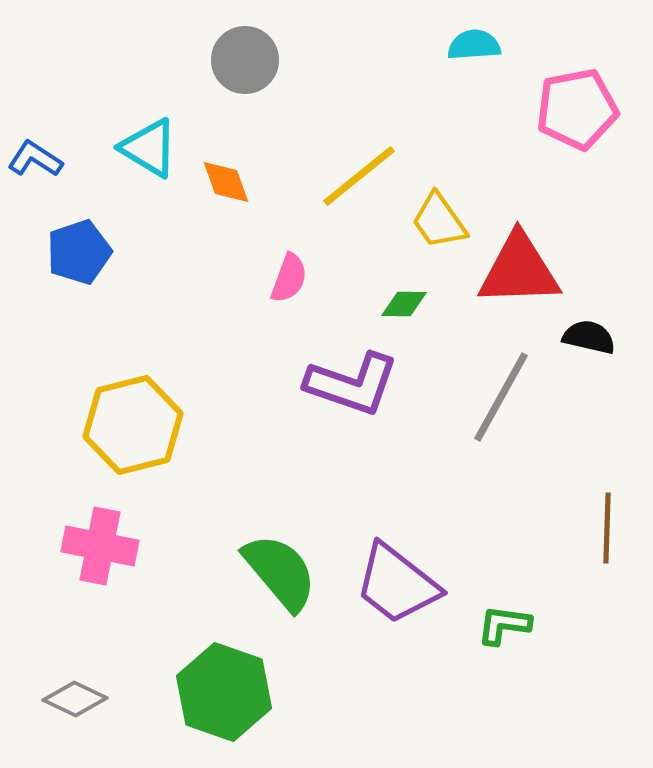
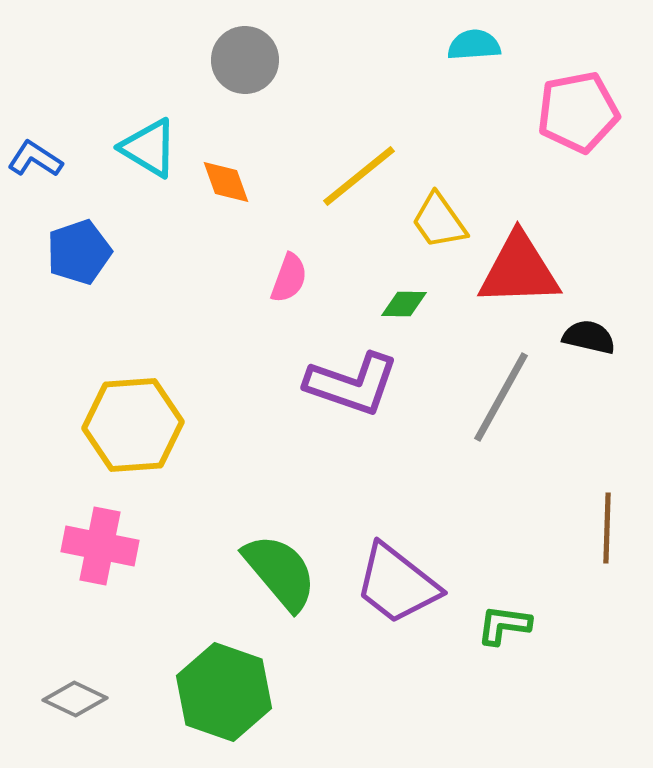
pink pentagon: moved 1 px right, 3 px down
yellow hexagon: rotated 10 degrees clockwise
